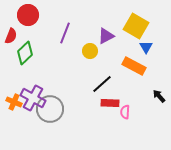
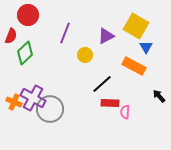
yellow circle: moved 5 px left, 4 px down
